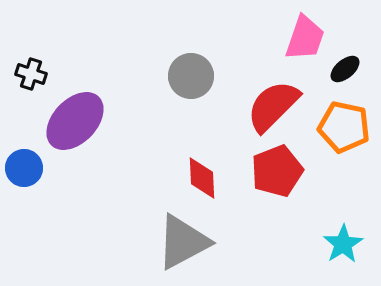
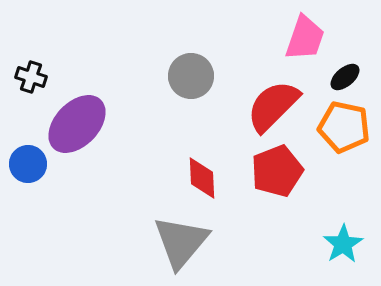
black ellipse: moved 8 px down
black cross: moved 3 px down
purple ellipse: moved 2 px right, 3 px down
blue circle: moved 4 px right, 4 px up
gray triangle: moved 2 px left; rotated 22 degrees counterclockwise
